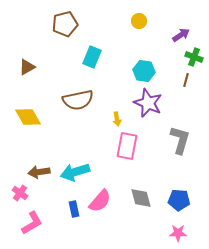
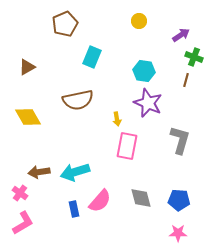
brown pentagon: rotated 10 degrees counterclockwise
pink L-shape: moved 9 px left
